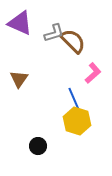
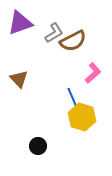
purple triangle: rotated 44 degrees counterclockwise
gray L-shape: rotated 15 degrees counterclockwise
brown semicircle: rotated 108 degrees clockwise
brown triangle: rotated 18 degrees counterclockwise
blue line: moved 1 px left
yellow hexagon: moved 5 px right, 4 px up
